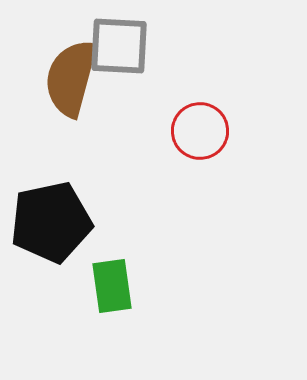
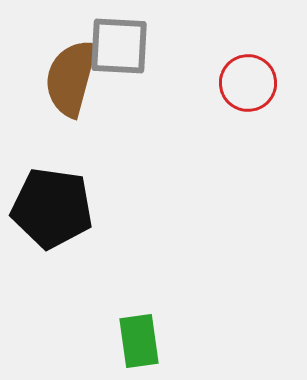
red circle: moved 48 px right, 48 px up
black pentagon: moved 1 px right, 14 px up; rotated 20 degrees clockwise
green rectangle: moved 27 px right, 55 px down
